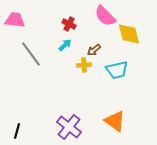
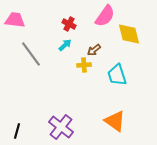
pink semicircle: rotated 100 degrees counterclockwise
cyan trapezoid: moved 5 px down; rotated 85 degrees clockwise
purple cross: moved 8 px left
